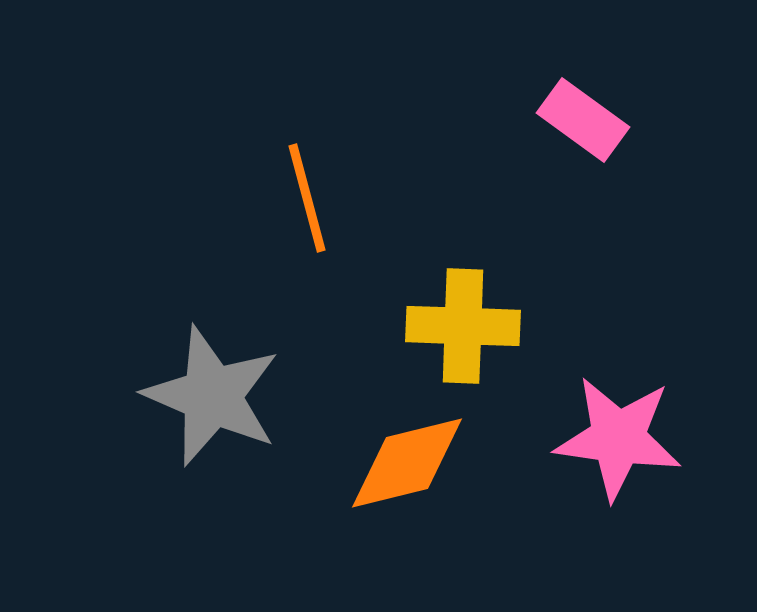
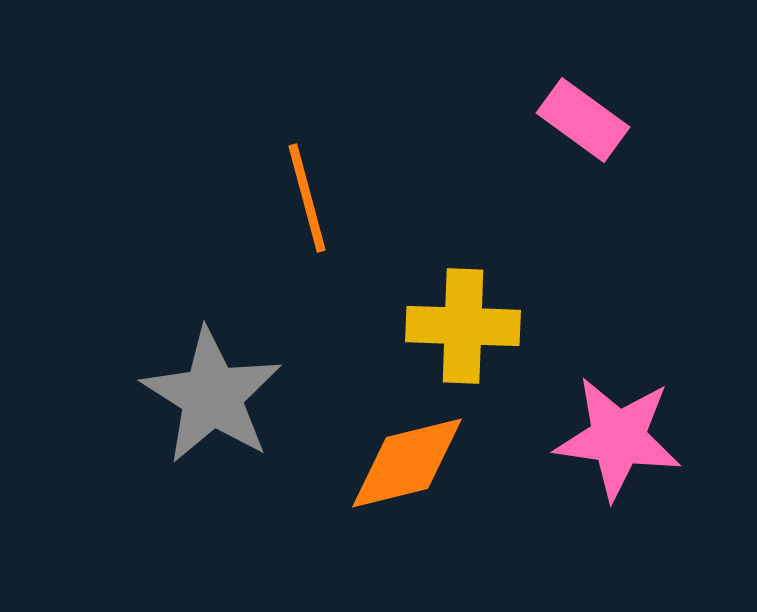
gray star: rotated 9 degrees clockwise
